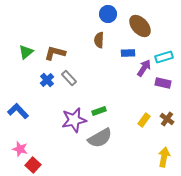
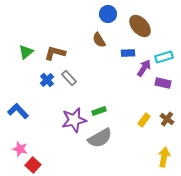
brown semicircle: rotated 35 degrees counterclockwise
